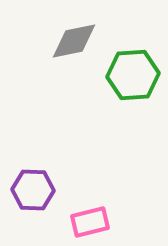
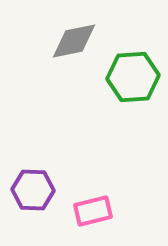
green hexagon: moved 2 px down
pink rectangle: moved 3 px right, 11 px up
